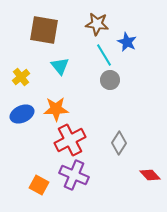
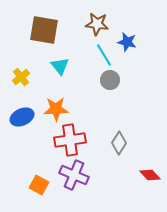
blue star: rotated 12 degrees counterclockwise
blue ellipse: moved 3 px down
red cross: rotated 20 degrees clockwise
